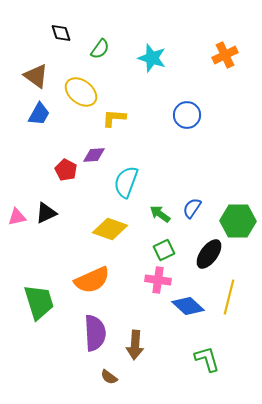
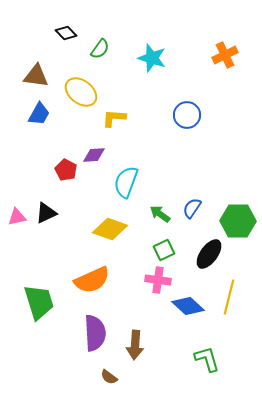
black diamond: moved 5 px right; rotated 25 degrees counterclockwise
brown triangle: rotated 28 degrees counterclockwise
